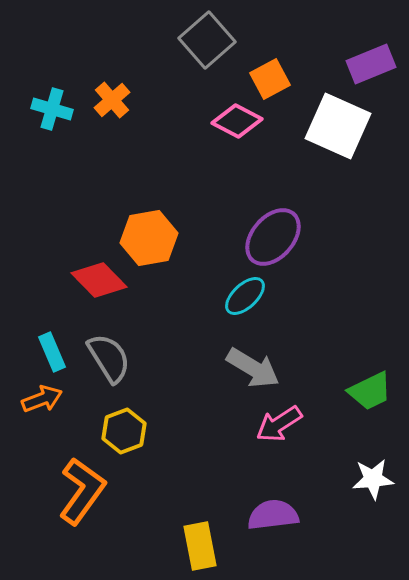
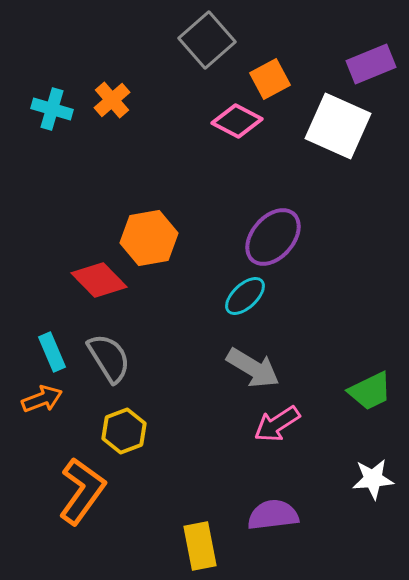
pink arrow: moved 2 px left
